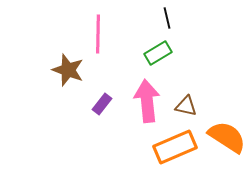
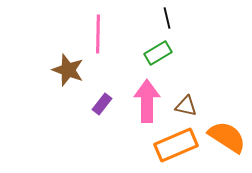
pink arrow: rotated 6 degrees clockwise
orange rectangle: moved 1 px right, 2 px up
